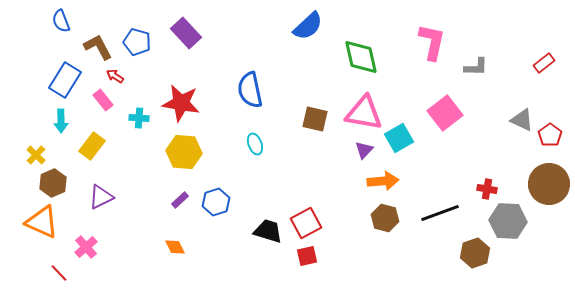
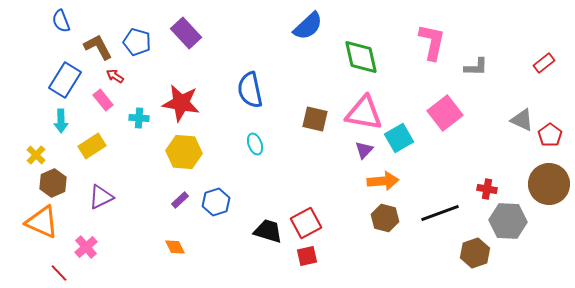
yellow rectangle at (92, 146): rotated 20 degrees clockwise
